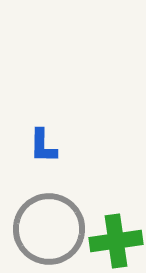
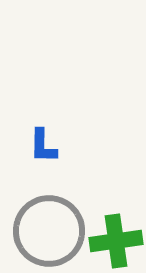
gray circle: moved 2 px down
